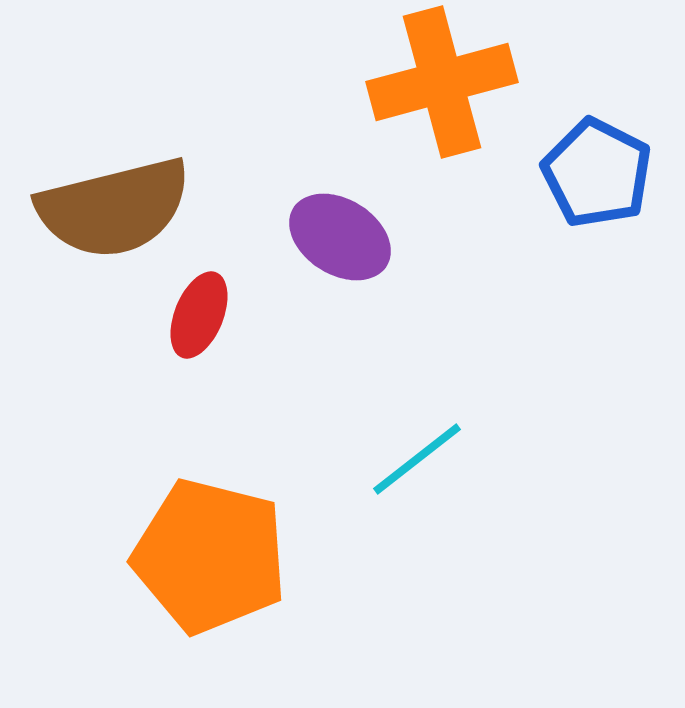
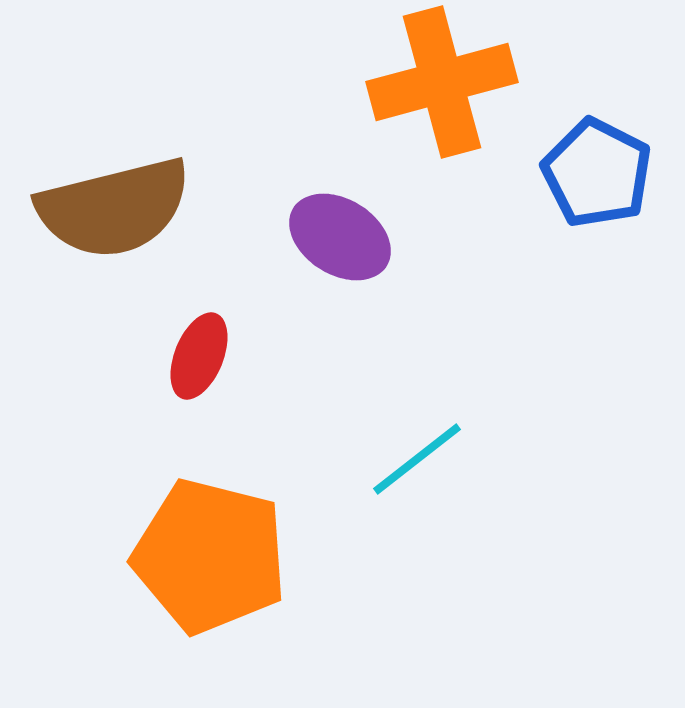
red ellipse: moved 41 px down
